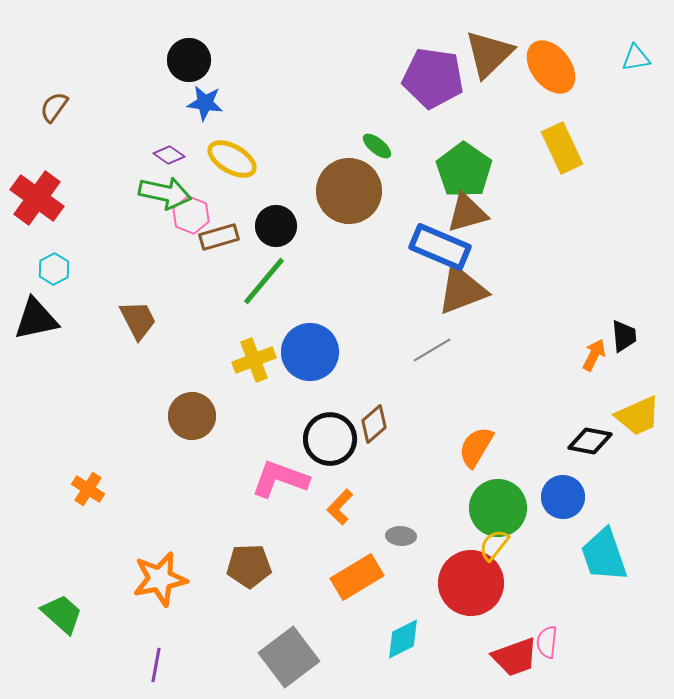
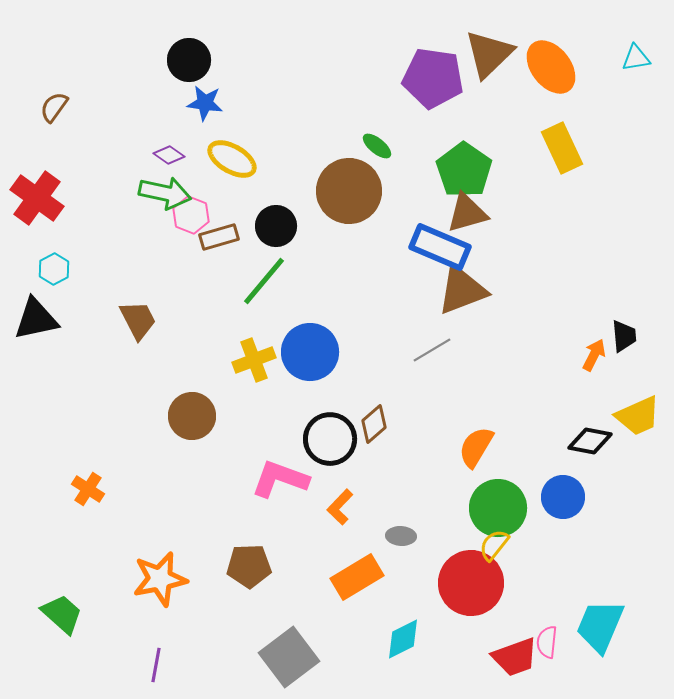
cyan trapezoid at (604, 555): moved 4 px left, 71 px down; rotated 42 degrees clockwise
